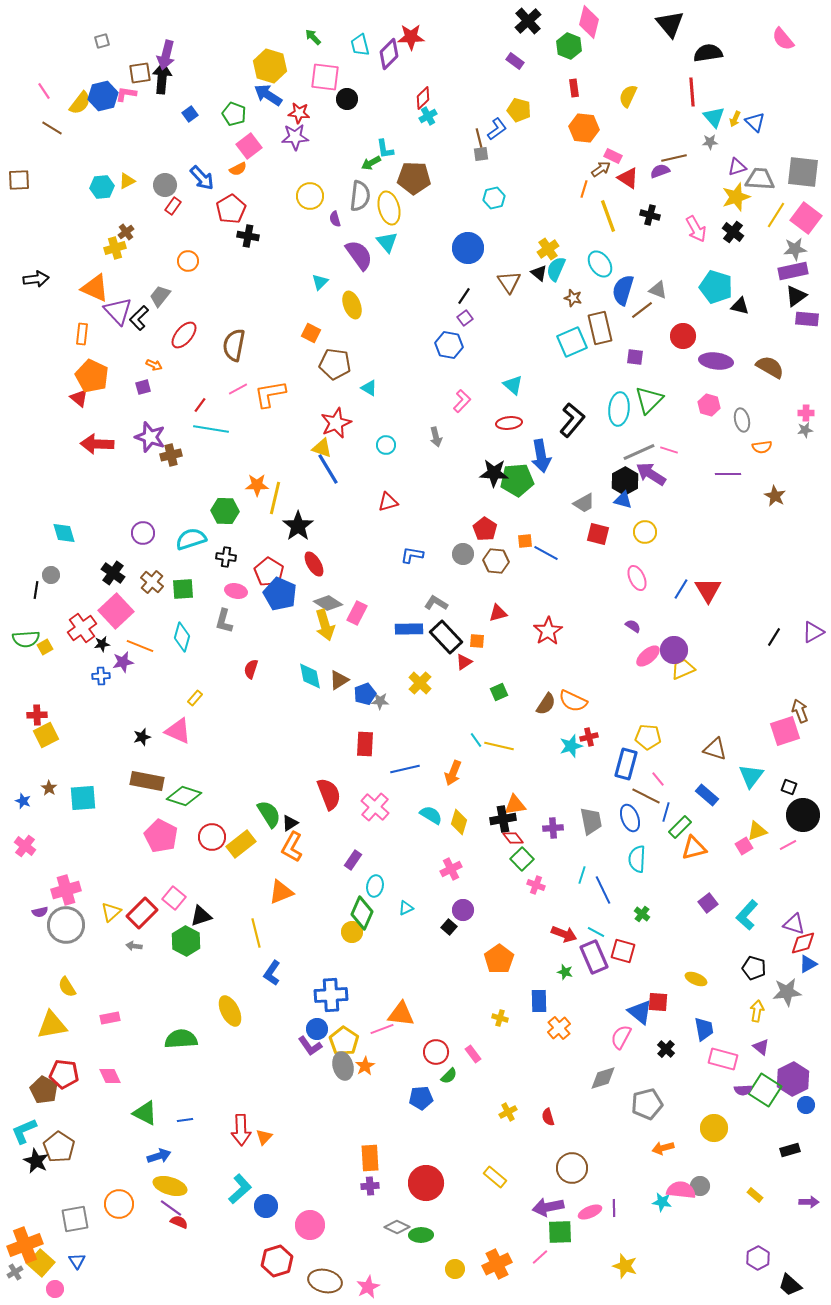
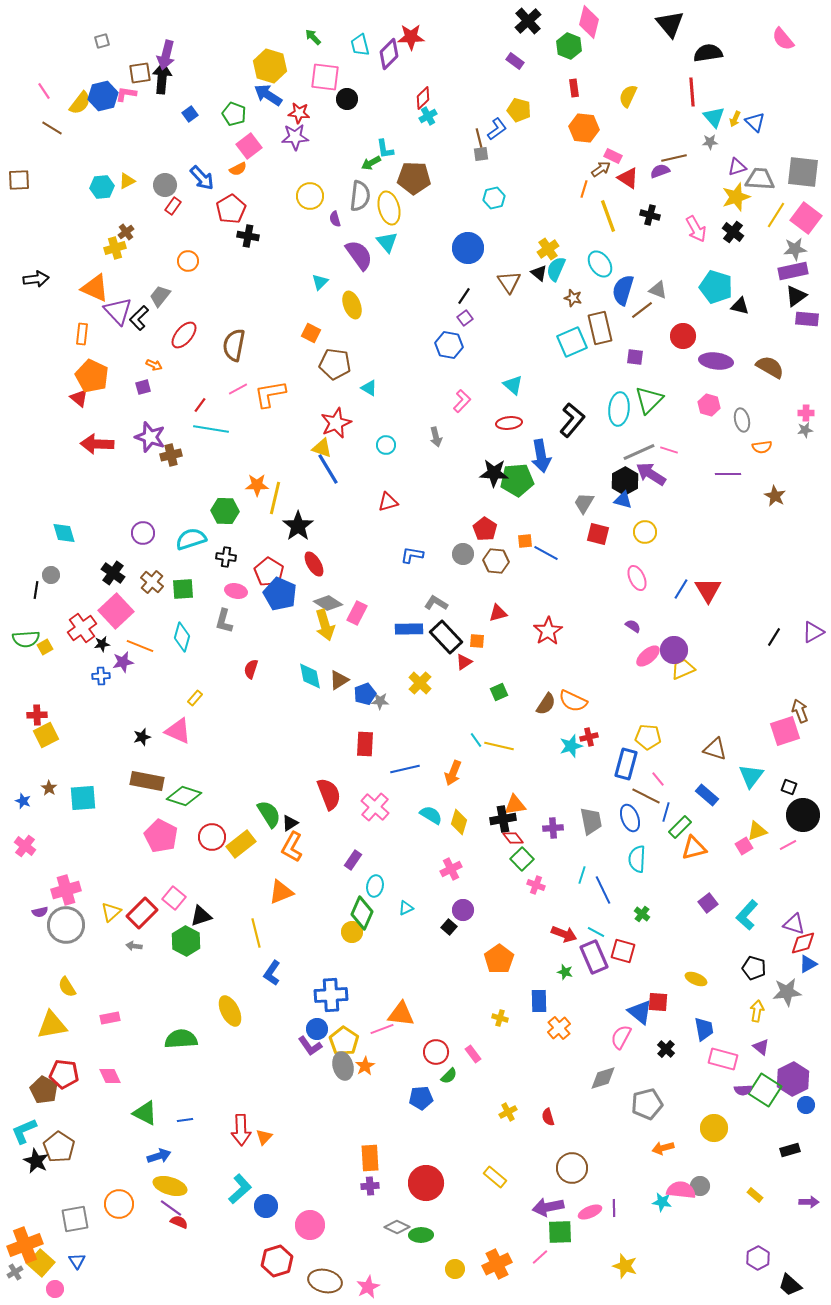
gray trapezoid at (584, 503): rotated 150 degrees clockwise
